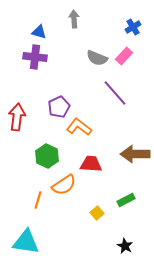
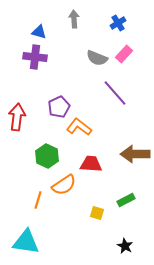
blue cross: moved 15 px left, 4 px up
pink rectangle: moved 2 px up
yellow square: rotated 32 degrees counterclockwise
